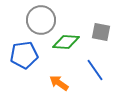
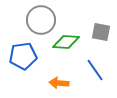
blue pentagon: moved 1 px left, 1 px down
orange arrow: rotated 30 degrees counterclockwise
